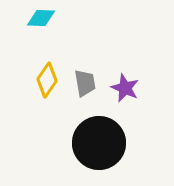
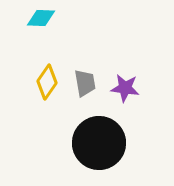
yellow diamond: moved 2 px down
purple star: rotated 16 degrees counterclockwise
